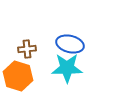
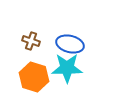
brown cross: moved 4 px right, 8 px up; rotated 24 degrees clockwise
orange hexagon: moved 16 px right, 1 px down
